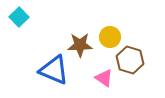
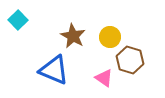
cyan square: moved 1 px left, 3 px down
brown star: moved 7 px left, 9 px up; rotated 30 degrees clockwise
